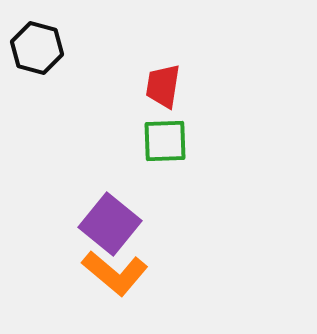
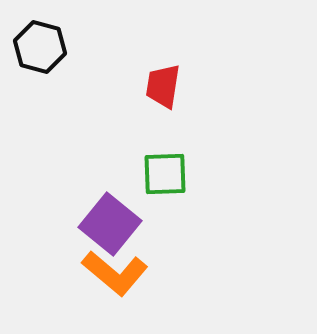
black hexagon: moved 3 px right, 1 px up
green square: moved 33 px down
